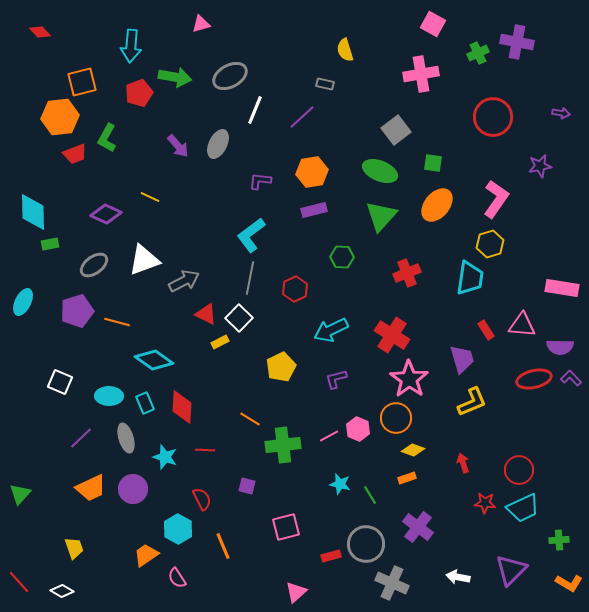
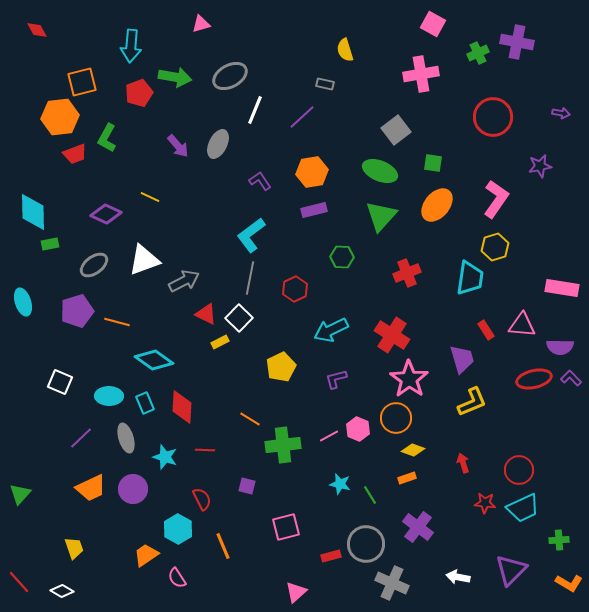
red diamond at (40, 32): moved 3 px left, 2 px up; rotated 15 degrees clockwise
purple L-shape at (260, 181): rotated 50 degrees clockwise
yellow hexagon at (490, 244): moved 5 px right, 3 px down
cyan ellipse at (23, 302): rotated 44 degrees counterclockwise
